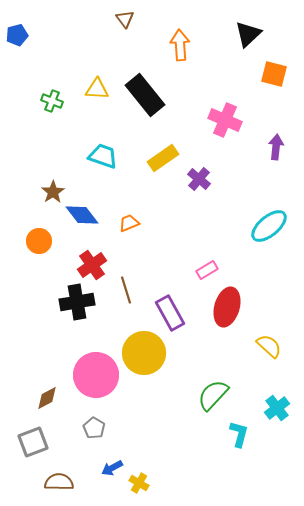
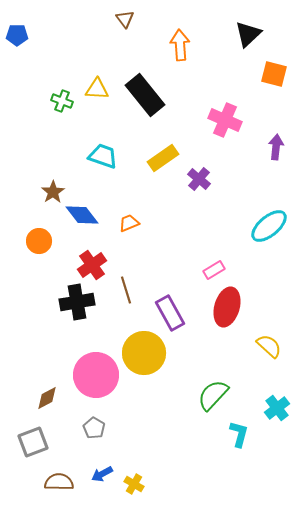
blue pentagon: rotated 15 degrees clockwise
green cross: moved 10 px right
pink rectangle: moved 7 px right
blue arrow: moved 10 px left, 6 px down
yellow cross: moved 5 px left, 1 px down
